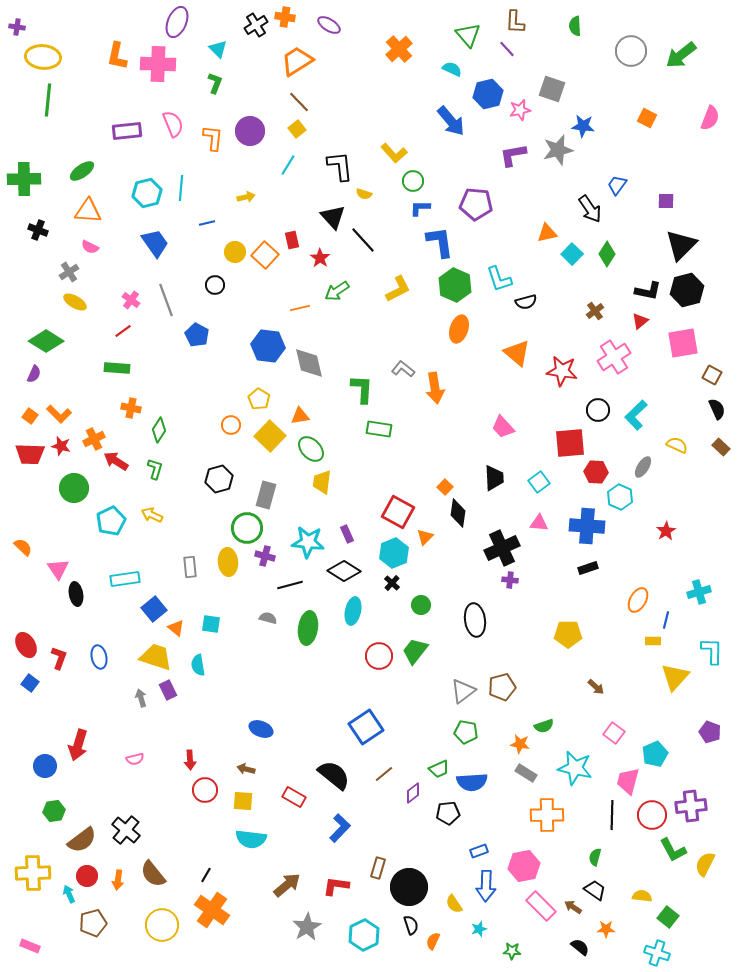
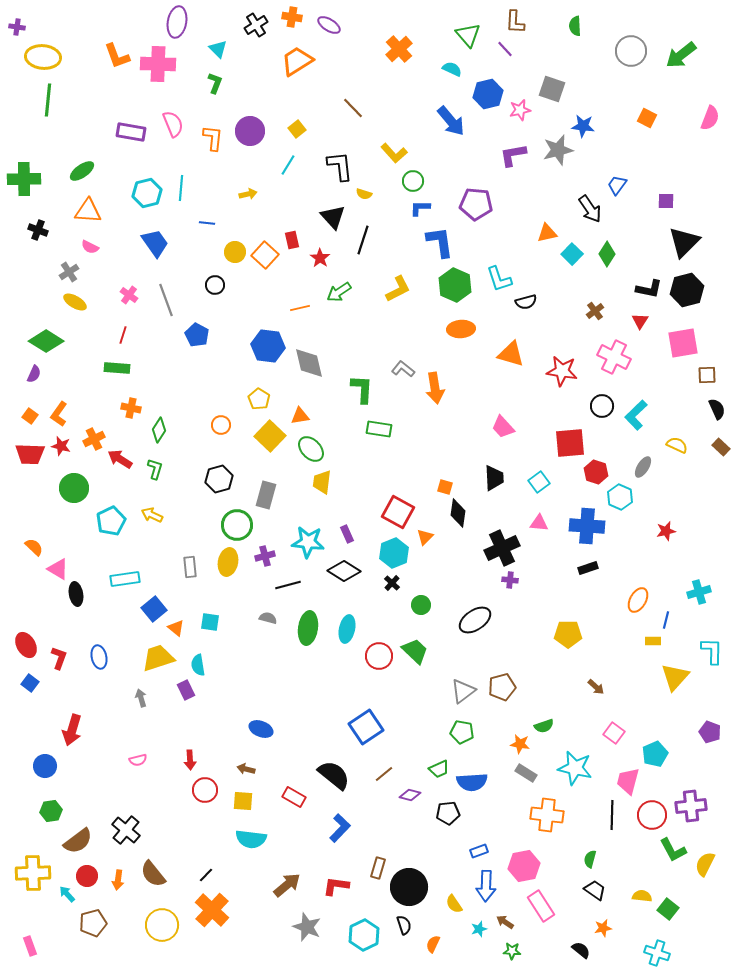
orange cross at (285, 17): moved 7 px right
purple ellipse at (177, 22): rotated 12 degrees counterclockwise
purple line at (507, 49): moved 2 px left
orange L-shape at (117, 56): rotated 32 degrees counterclockwise
brown line at (299, 102): moved 54 px right, 6 px down
purple rectangle at (127, 131): moved 4 px right, 1 px down; rotated 16 degrees clockwise
yellow arrow at (246, 197): moved 2 px right, 3 px up
blue line at (207, 223): rotated 21 degrees clockwise
black line at (363, 240): rotated 60 degrees clockwise
black triangle at (681, 245): moved 3 px right, 3 px up
green arrow at (337, 291): moved 2 px right, 1 px down
black L-shape at (648, 291): moved 1 px right, 2 px up
pink cross at (131, 300): moved 2 px left, 5 px up
red triangle at (640, 321): rotated 18 degrees counterclockwise
orange ellipse at (459, 329): moved 2 px right; rotated 68 degrees clockwise
red line at (123, 331): moved 4 px down; rotated 36 degrees counterclockwise
orange triangle at (517, 353): moved 6 px left, 1 px down; rotated 24 degrees counterclockwise
pink cross at (614, 357): rotated 32 degrees counterclockwise
brown square at (712, 375): moved 5 px left; rotated 30 degrees counterclockwise
black circle at (598, 410): moved 4 px right, 4 px up
orange L-shape at (59, 414): rotated 80 degrees clockwise
orange circle at (231, 425): moved 10 px left
red arrow at (116, 461): moved 4 px right, 2 px up
red hexagon at (596, 472): rotated 15 degrees clockwise
orange square at (445, 487): rotated 28 degrees counterclockwise
green circle at (247, 528): moved 10 px left, 3 px up
red star at (666, 531): rotated 18 degrees clockwise
orange semicircle at (23, 547): moved 11 px right
purple cross at (265, 556): rotated 30 degrees counterclockwise
yellow ellipse at (228, 562): rotated 16 degrees clockwise
pink triangle at (58, 569): rotated 25 degrees counterclockwise
black line at (290, 585): moved 2 px left
cyan ellipse at (353, 611): moved 6 px left, 18 px down
black ellipse at (475, 620): rotated 64 degrees clockwise
cyan square at (211, 624): moved 1 px left, 2 px up
green trapezoid at (415, 651): rotated 96 degrees clockwise
yellow trapezoid at (156, 657): moved 2 px right, 1 px down; rotated 36 degrees counterclockwise
purple rectangle at (168, 690): moved 18 px right
green pentagon at (466, 732): moved 4 px left
red arrow at (78, 745): moved 6 px left, 15 px up
pink semicircle at (135, 759): moved 3 px right, 1 px down
purple diamond at (413, 793): moved 3 px left, 2 px down; rotated 50 degrees clockwise
green hexagon at (54, 811): moved 3 px left
orange cross at (547, 815): rotated 8 degrees clockwise
brown semicircle at (82, 840): moved 4 px left, 1 px down
green semicircle at (595, 857): moved 5 px left, 2 px down
black line at (206, 875): rotated 14 degrees clockwise
cyan arrow at (69, 894): moved 2 px left; rotated 18 degrees counterclockwise
pink rectangle at (541, 906): rotated 12 degrees clockwise
brown arrow at (573, 907): moved 68 px left, 15 px down
orange cross at (212, 910): rotated 8 degrees clockwise
green square at (668, 917): moved 8 px up
black semicircle at (411, 925): moved 7 px left
gray star at (307, 927): rotated 20 degrees counterclockwise
orange star at (606, 929): moved 3 px left, 1 px up; rotated 12 degrees counterclockwise
orange semicircle at (433, 941): moved 3 px down
pink rectangle at (30, 946): rotated 48 degrees clockwise
black semicircle at (580, 947): moved 1 px right, 3 px down
